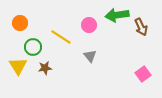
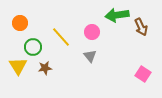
pink circle: moved 3 px right, 7 px down
yellow line: rotated 15 degrees clockwise
pink square: rotated 21 degrees counterclockwise
